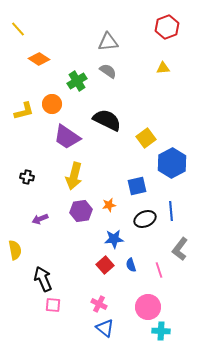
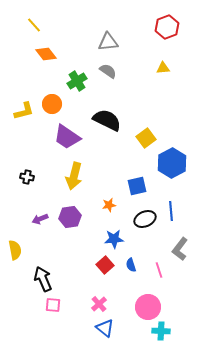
yellow line: moved 16 px right, 4 px up
orange diamond: moved 7 px right, 5 px up; rotated 20 degrees clockwise
purple hexagon: moved 11 px left, 6 px down
pink cross: rotated 21 degrees clockwise
